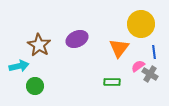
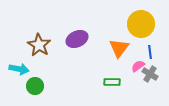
blue line: moved 4 px left
cyan arrow: moved 3 px down; rotated 24 degrees clockwise
